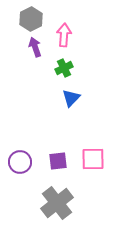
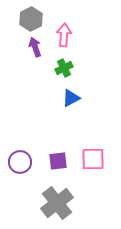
blue triangle: rotated 18 degrees clockwise
